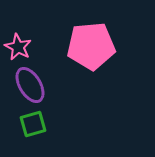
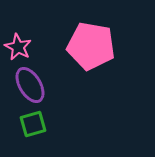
pink pentagon: rotated 15 degrees clockwise
